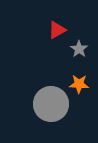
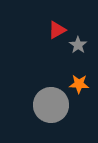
gray star: moved 1 px left, 4 px up
gray circle: moved 1 px down
